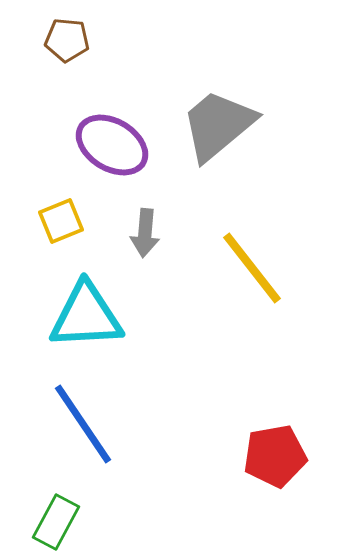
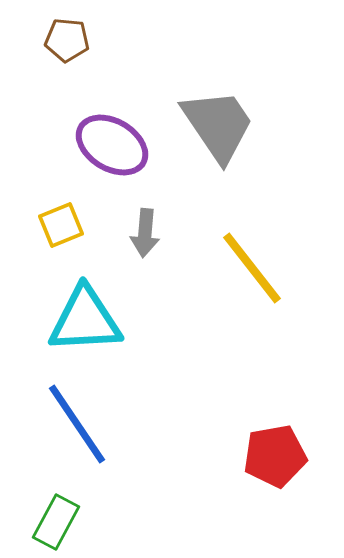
gray trapezoid: rotated 96 degrees clockwise
yellow square: moved 4 px down
cyan triangle: moved 1 px left, 4 px down
blue line: moved 6 px left
